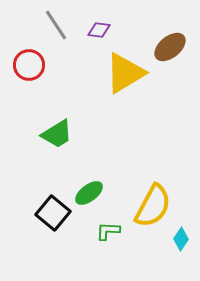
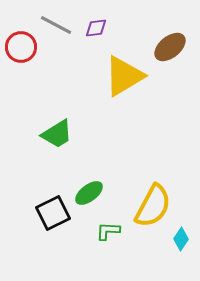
gray line: rotated 28 degrees counterclockwise
purple diamond: moved 3 px left, 2 px up; rotated 15 degrees counterclockwise
red circle: moved 8 px left, 18 px up
yellow triangle: moved 1 px left, 3 px down
black square: rotated 24 degrees clockwise
